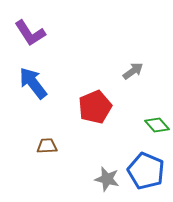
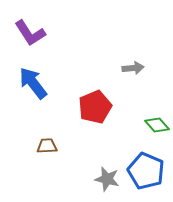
gray arrow: moved 3 px up; rotated 30 degrees clockwise
